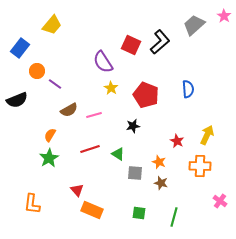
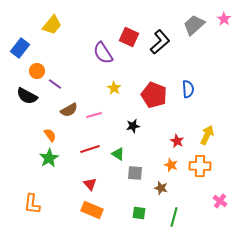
pink star: moved 3 px down
red square: moved 2 px left, 8 px up
purple semicircle: moved 9 px up
yellow star: moved 3 px right
red pentagon: moved 8 px right
black semicircle: moved 10 px right, 4 px up; rotated 50 degrees clockwise
orange semicircle: rotated 112 degrees clockwise
orange star: moved 12 px right, 3 px down
brown star: moved 5 px down
red triangle: moved 13 px right, 6 px up
